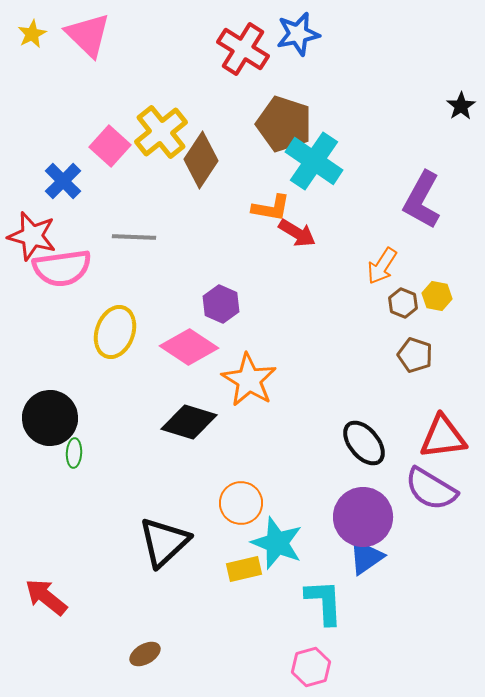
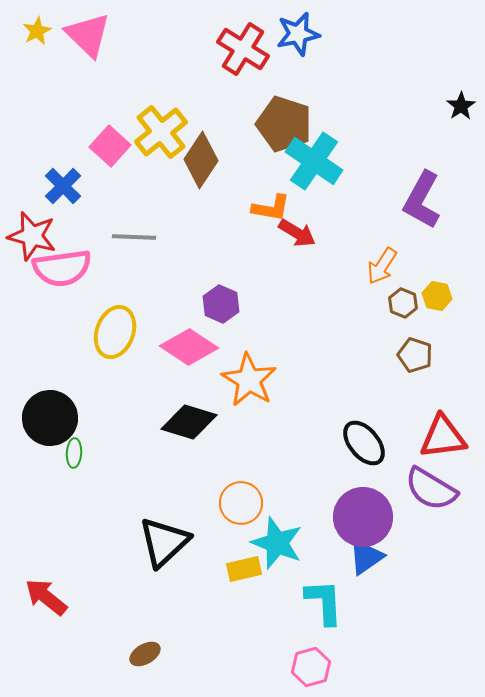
yellow star at (32, 34): moved 5 px right, 3 px up
blue cross at (63, 181): moved 5 px down
